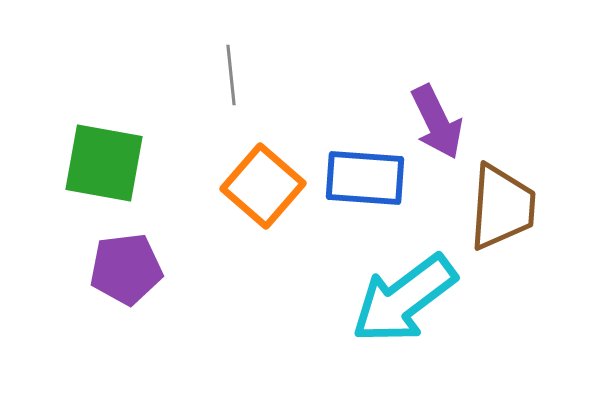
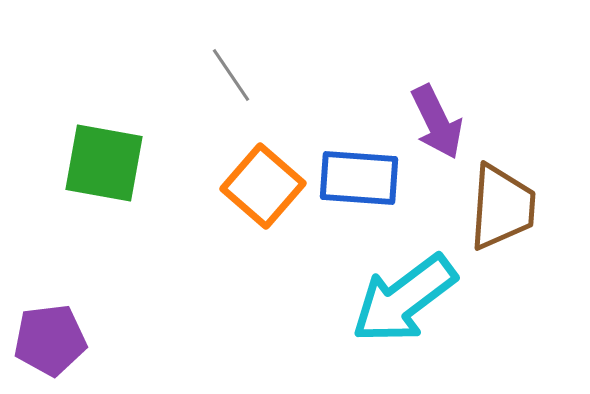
gray line: rotated 28 degrees counterclockwise
blue rectangle: moved 6 px left
purple pentagon: moved 76 px left, 71 px down
